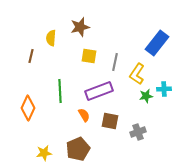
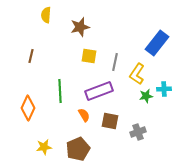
yellow semicircle: moved 5 px left, 23 px up
yellow star: moved 6 px up
